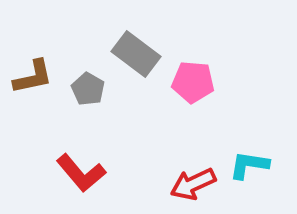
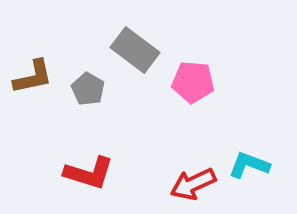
gray rectangle: moved 1 px left, 4 px up
cyan L-shape: rotated 12 degrees clockwise
red L-shape: moved 8 px right; rotated 33 degrees counterclockwise
